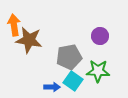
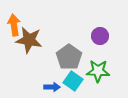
gray pentagon: rotated 25 degrees counterclockwise
